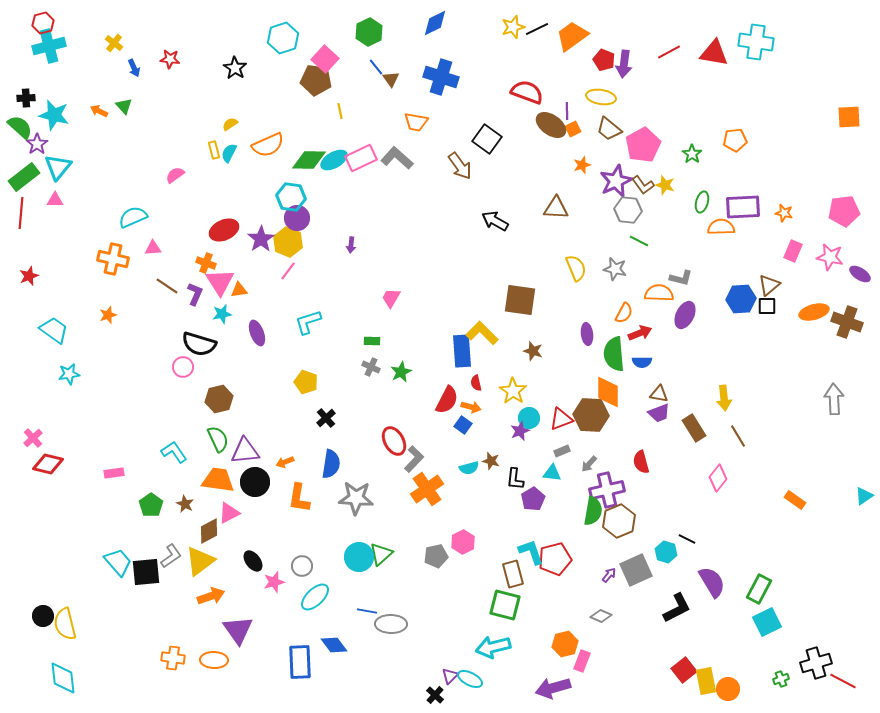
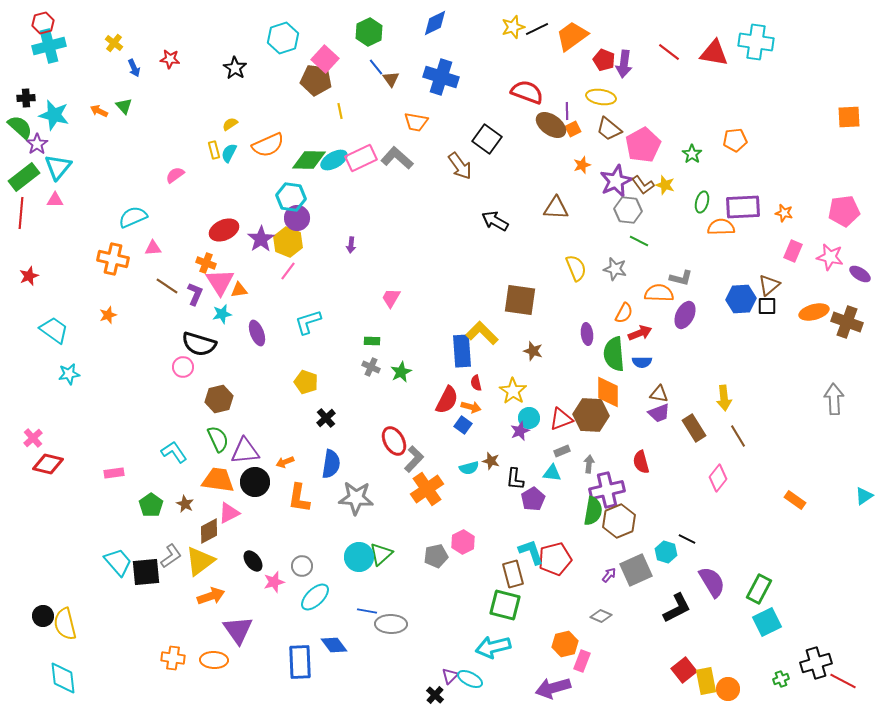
red line at (669, 52): rotated 65 degrees clockwise
gray arrow at (589, 464): rotated 144 degrees clockwise
